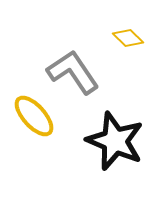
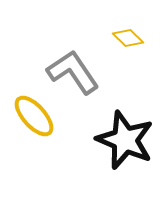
black star: moved 10 px right, 1 px up
